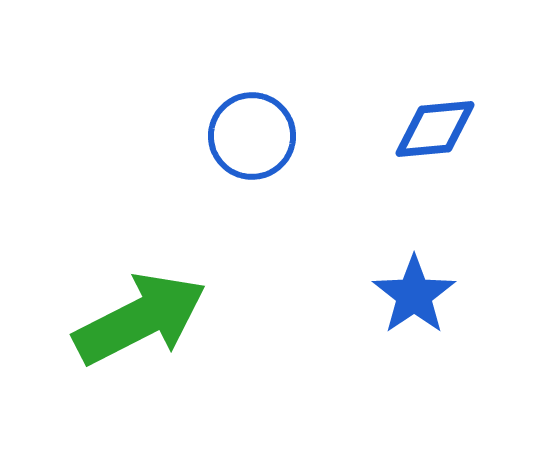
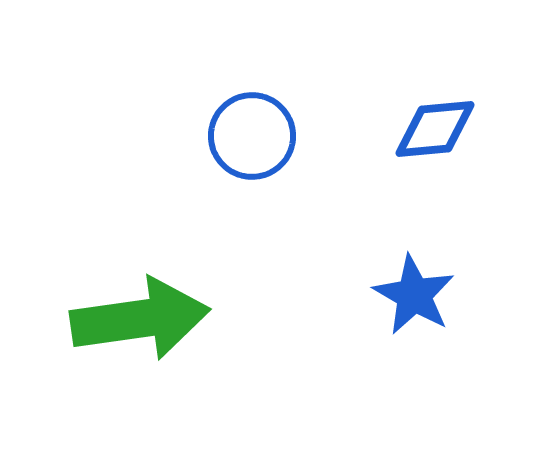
blue star: rotated 8 degrees counterclockwise
green arrow: rotated 19 degrees clockwise
